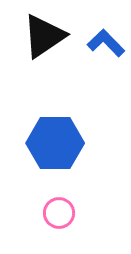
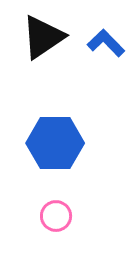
black triangle: moved 1 px left, 1 px down
pink circle: moved 3 px left, 3 px down
